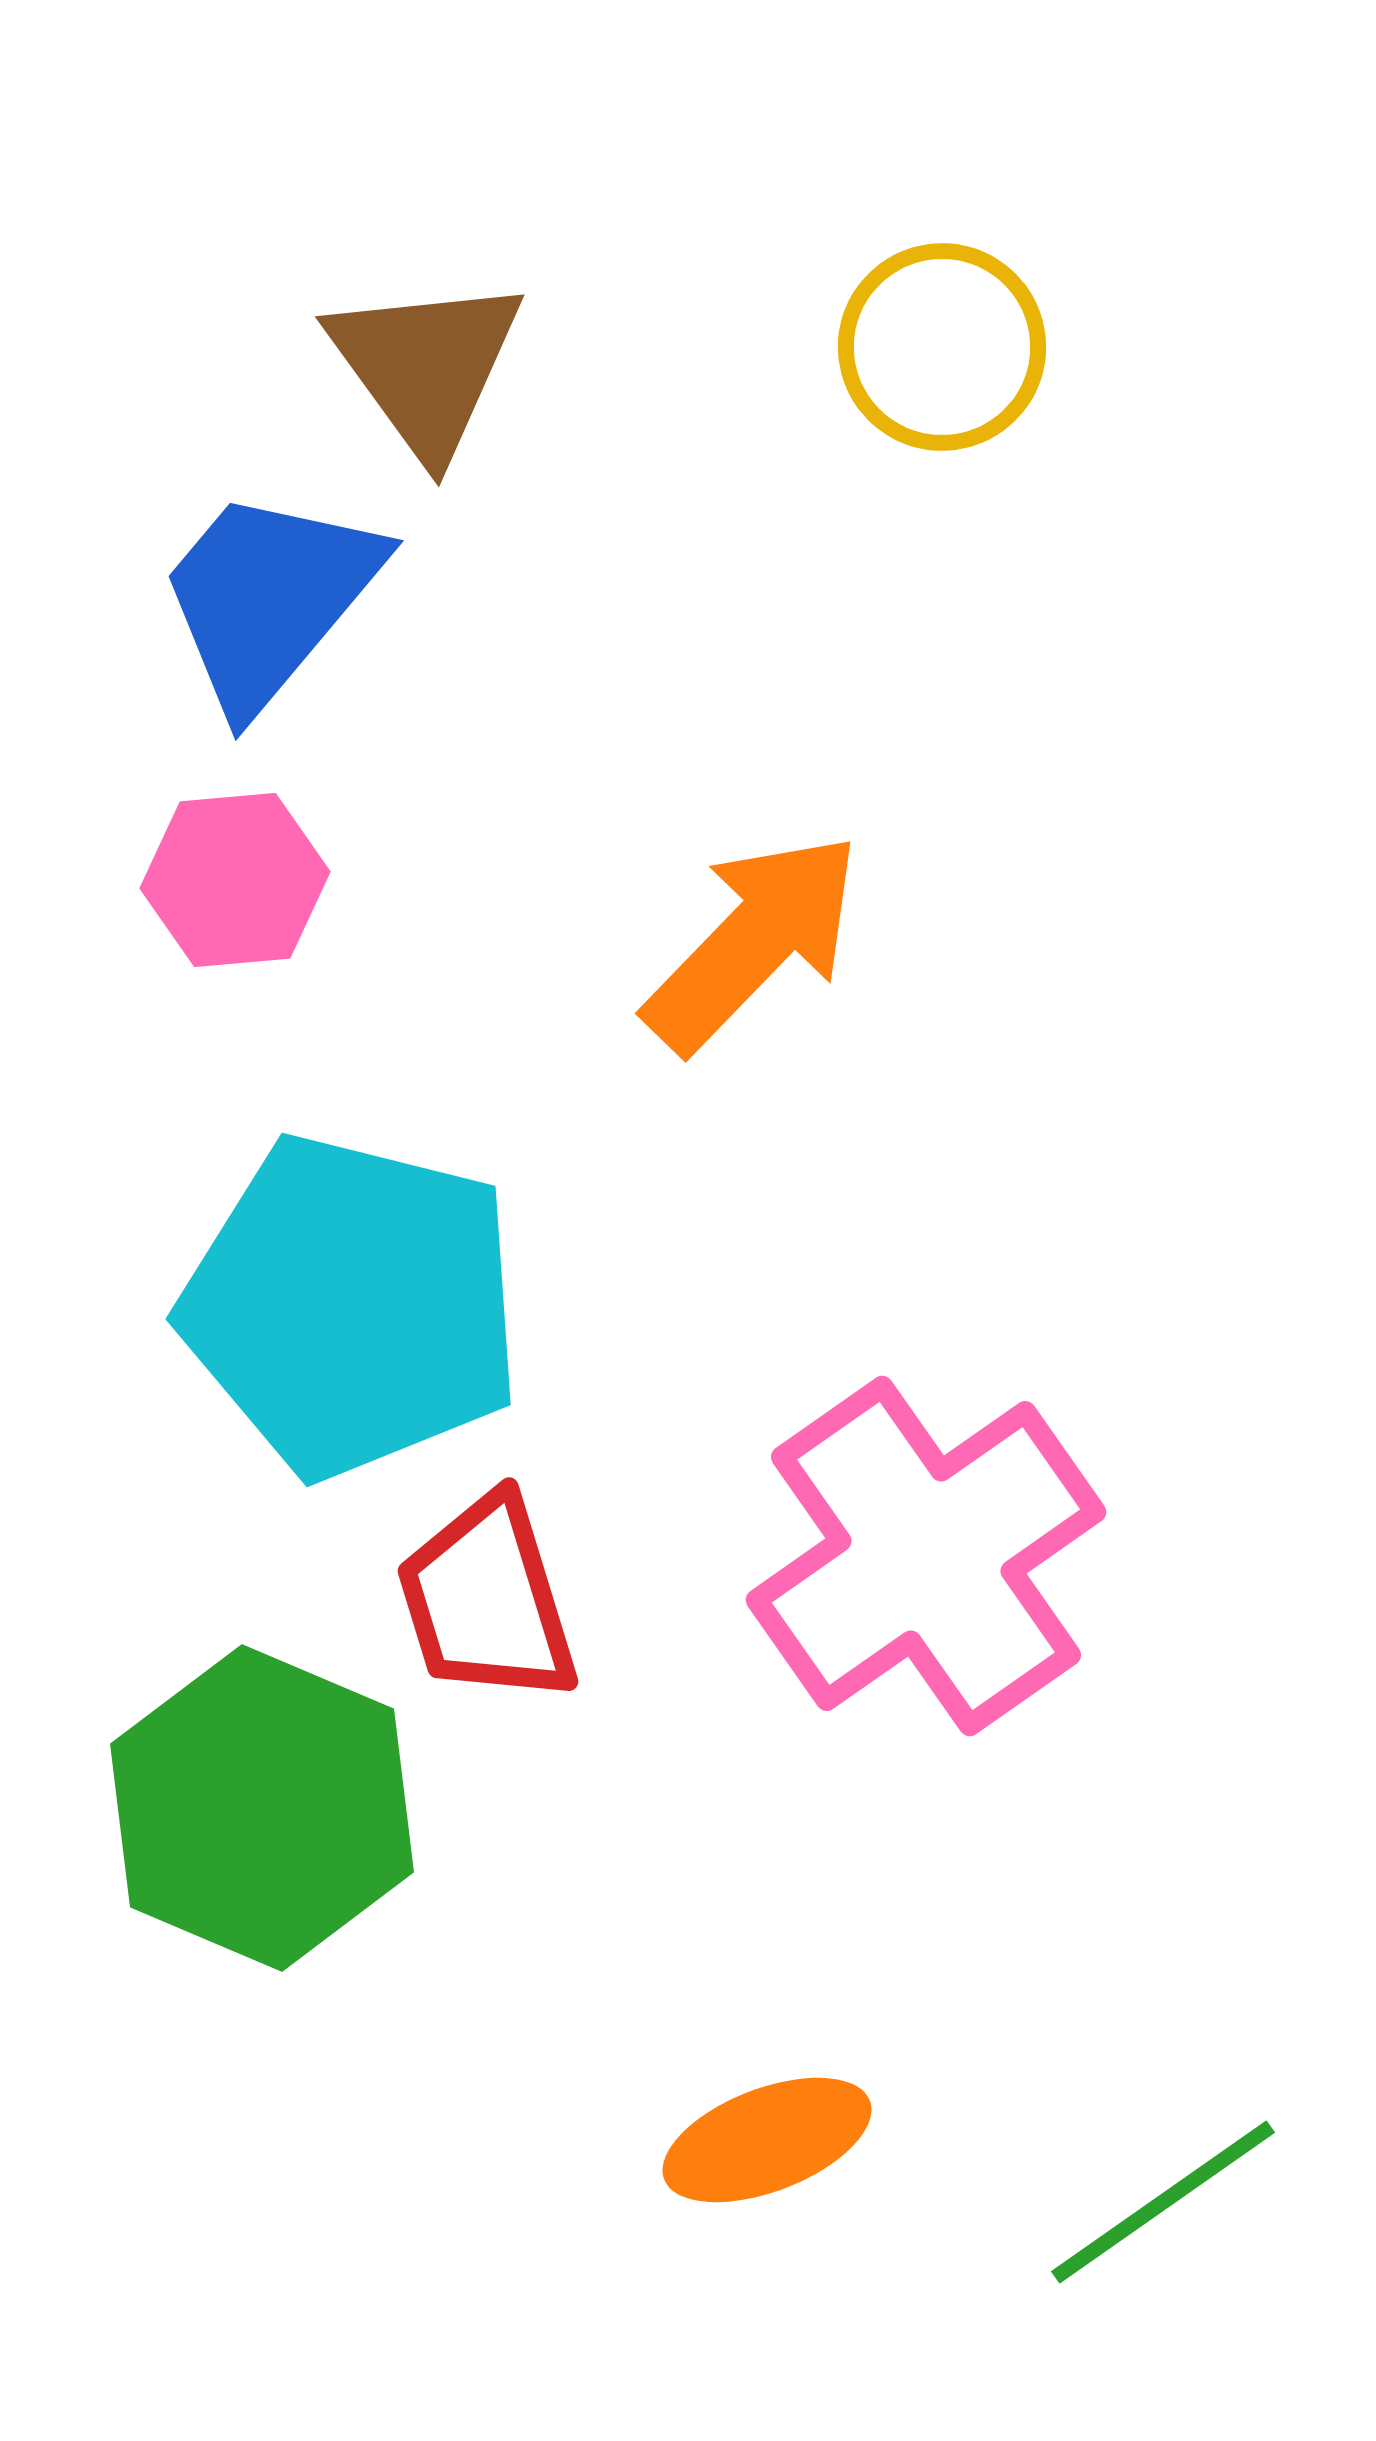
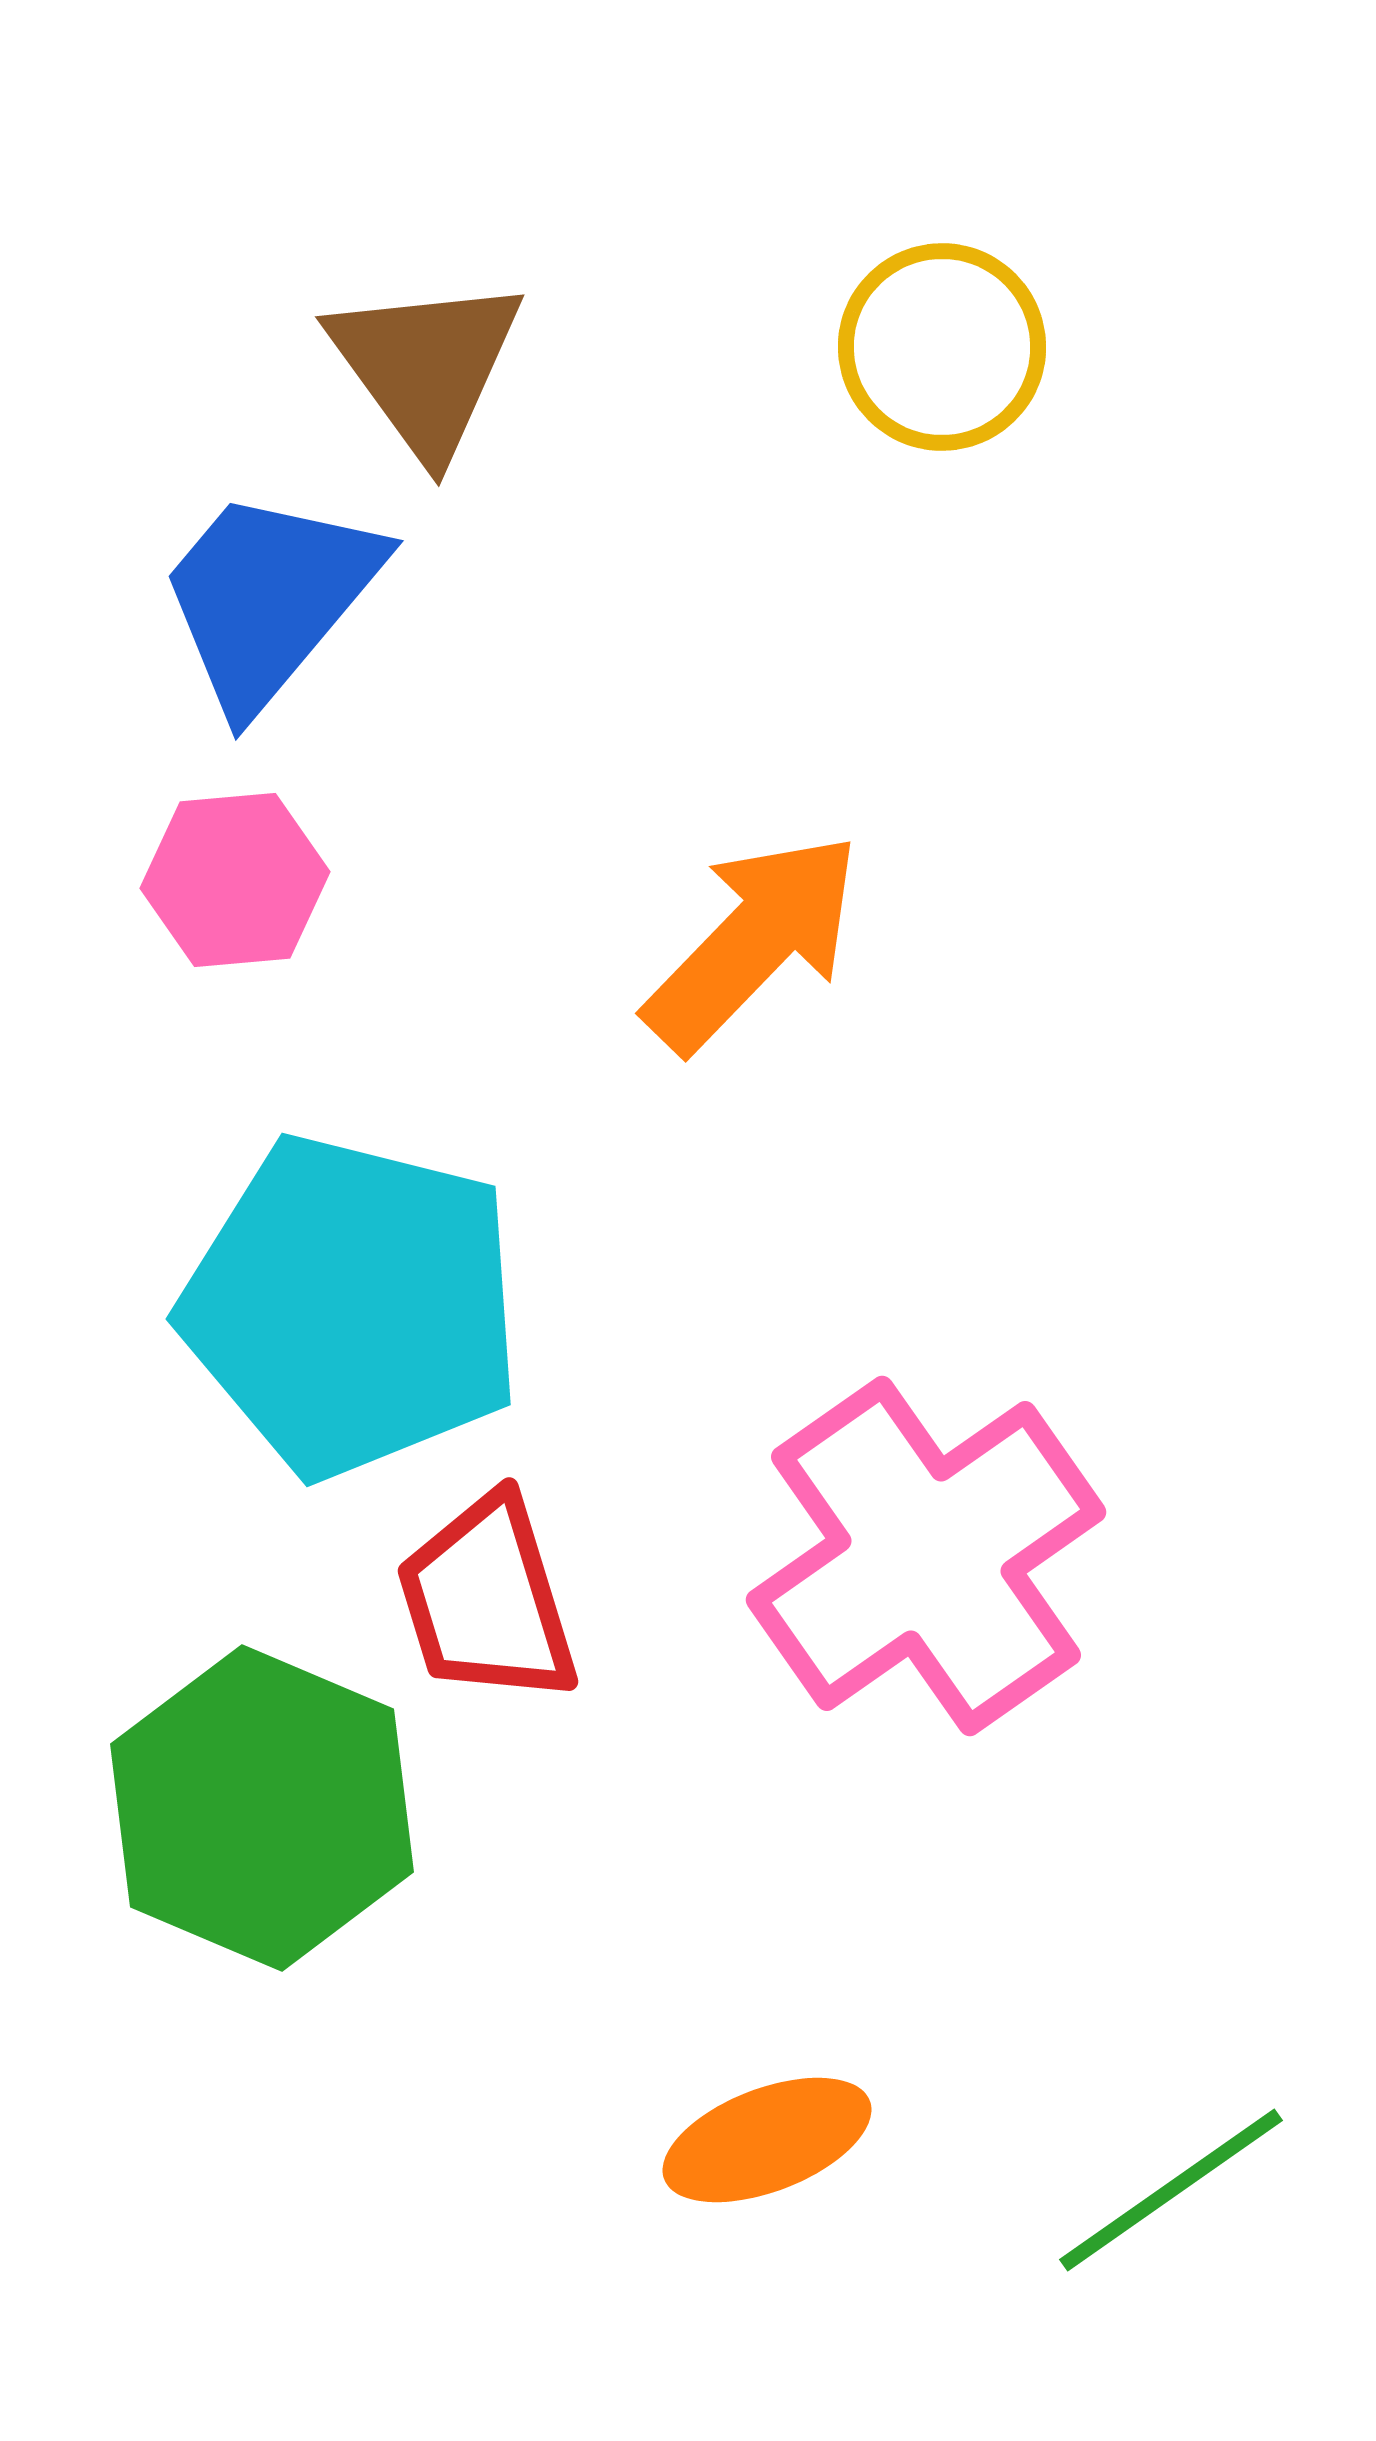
green line: moved 8 px right, 12 px up
